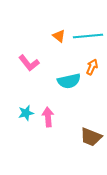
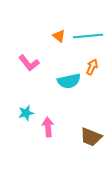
pink arrow: moved 10 px down
